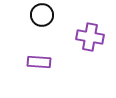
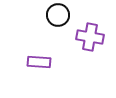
black circle: moved 16 px right
